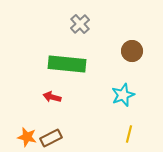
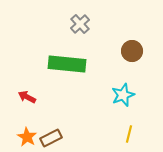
red arrow: moved 25 px left; rotated 12 degrees clockwise
orange star: rotated 18 degrees clockwise
